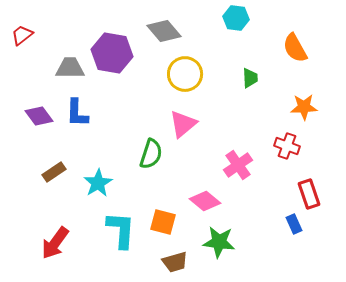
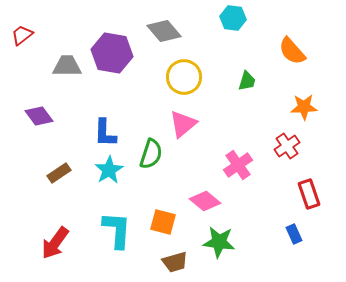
cyan hexagon: moved 3 px left
orange semicircle: moved 3 px left, 3 px down; rotated 12 degrees counterclockwise
gray trapezoid: moved 3 px left, 2 px up
yellow circle: moved 1 px left, 3 px down
green trapezoid: moved 3 px left, 3 px down; rotated 20 degrees clockwise
blue L-shape: moved 28 px right, 20 px down
red cross: rotated 35 degrees clockwise
brown rectangle: moved 5 px right, 1 px down
cyan star: moved 11 px right, 13 px up
blue rectangle: moved 10 px down
cyan L-shape: moved 4 px left
